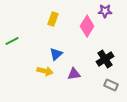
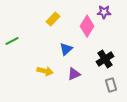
purple star: moved 1 px left, 1 px down
yellow rectangle: rotated 24 degrees clockwise
blue triangle: moved 10 px right, 5 px up
purple triangle: rotated 16 degrees counterclockwise
gray rectangle: rotated 48 degrees clockwise
